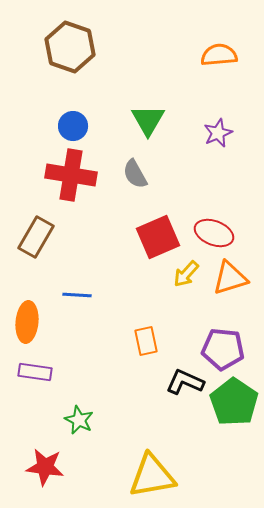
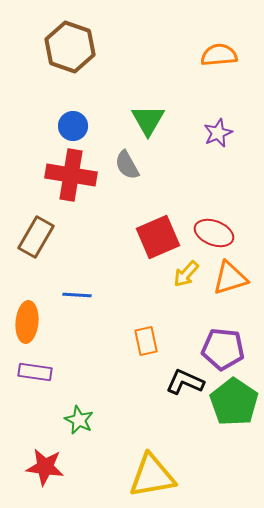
gray semicircle: moved 8 px left, 9 px up
